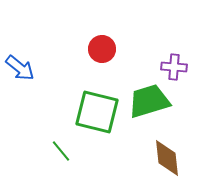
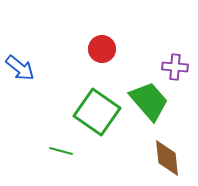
purple cross: moved 1 px right
green trapezoid: rotated 66 degrees clockwise
green square: rotated 21 degrees clockwise
green line: rotated 35 degrees counterclockwise
